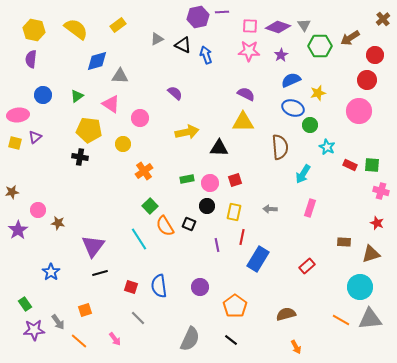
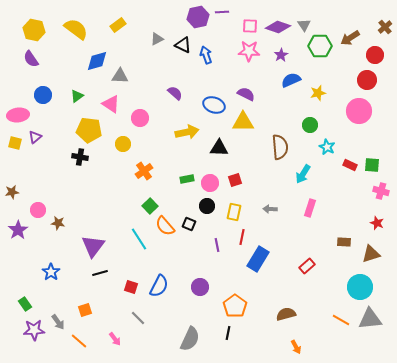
brown cross at (383, 19): moved 2 px right, 8 px down
purple semicircle at (31, 59): rotated 42 degrees counterclockwise
blue ellipse at (293, 108): moved 79 px left, 3 px up
orange semicircle at (165, 226): rotated 10 degrees counterclockwise
blue semicircle at (159, 286): rotated 145 degrees counterclockwise
black line at (231, 340): moved 3 px left, 7 px up; rotated 64 degrees clockwise
